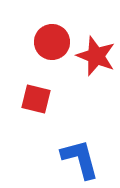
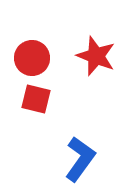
red circle: moved 20 px left, 16 px down
blue L-shape: rotated 51 degrees clockwise
